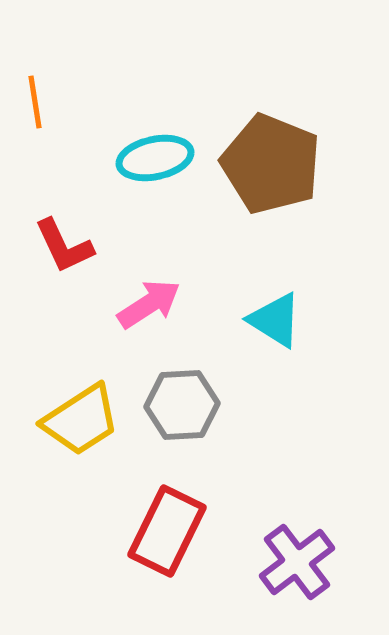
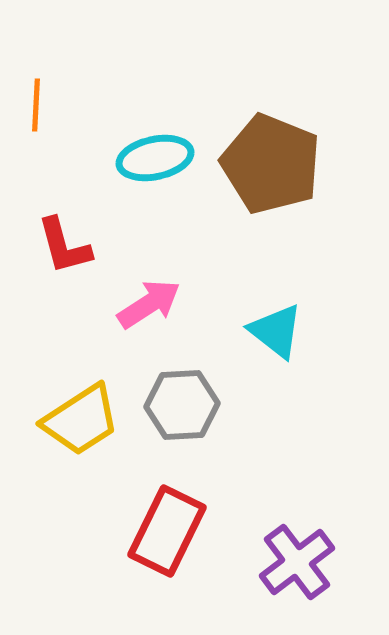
orange line: moved 1 px right, 3 px down; rotated 12 degrees clockwise
red L-shape: rotated 10 degrees clockwise
cyan triangle: moved 1 px right, 11 px down; rotated 6 degrees clockwise
